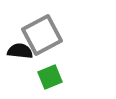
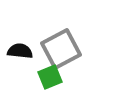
gray square: moved 19 px right, 14 px down
